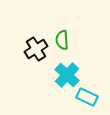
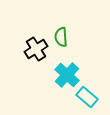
green semicircle: moved 1 px left, 3 px up
cyan rectangle: rotated 15 degrees clockwise
